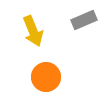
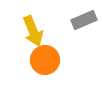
orange circle: moved 1 px left, 17 px up
